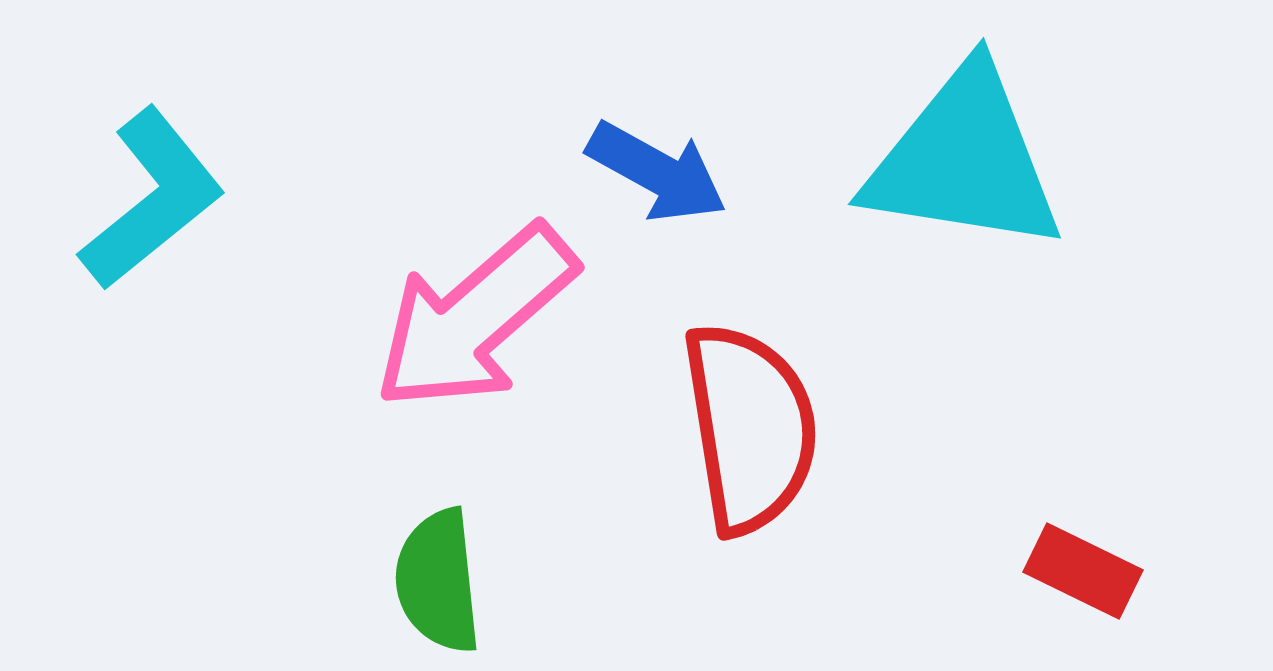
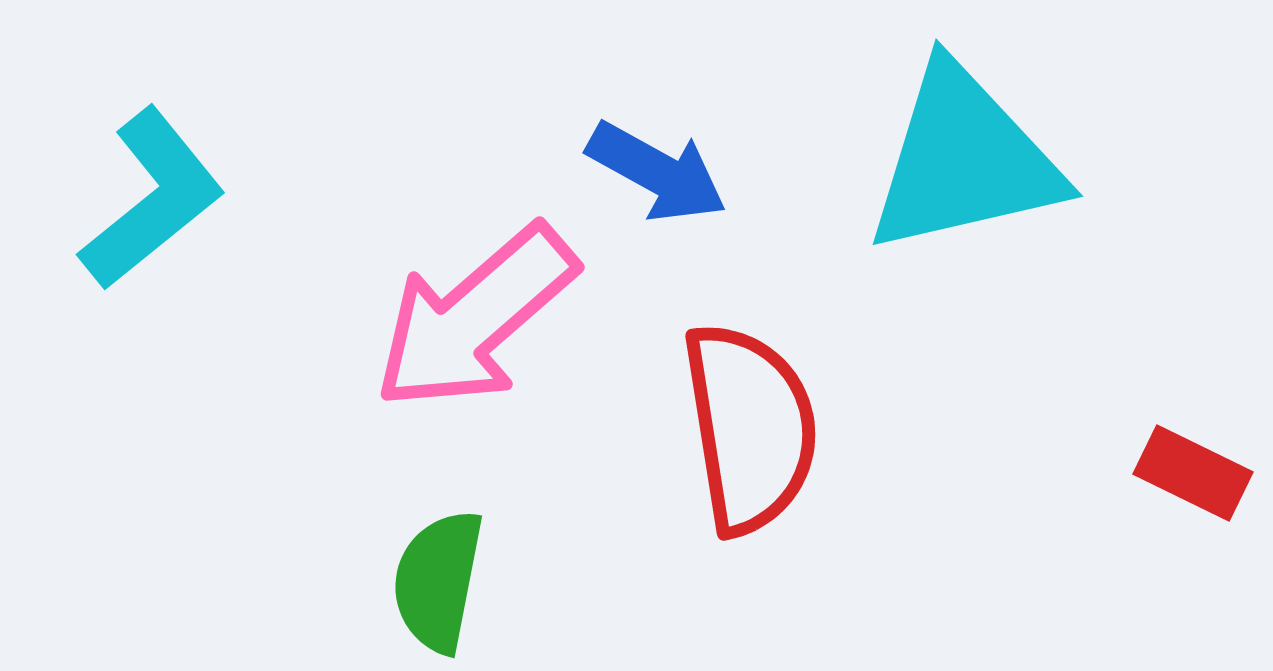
cyan triangle: rotated 22 degrees counterclockwise
red rectangle: moved 110 px right, 98 px up
green semicircle: rotated 17 degrees clockwise
